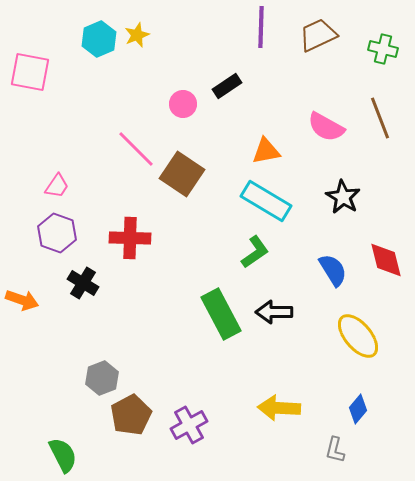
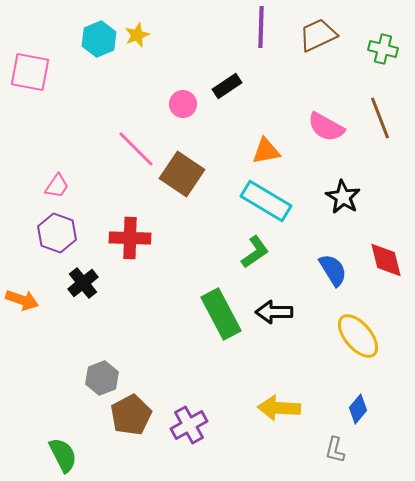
black cross: rotated 20 degrees clockwise
